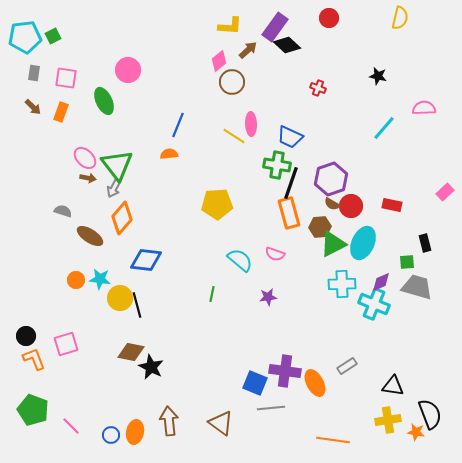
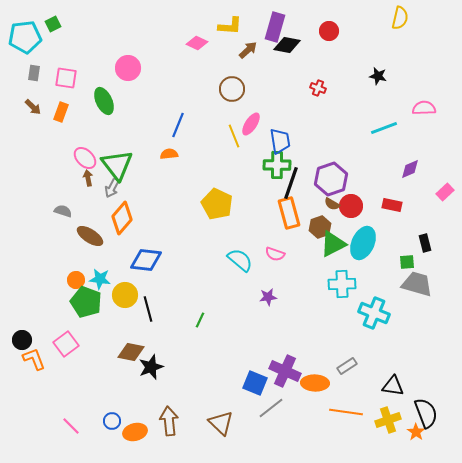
red circle at (329, 18): moved 13 px down
purple rectangle at (275, 27): rotated 20 degrees counterclockwise
green square at (53, 36): moved 12 px up
black diamond at (287, 45): rotated 32 degrees counterclockwise
pink diamond at (219, 61): moved 22 px left, 18 px up; rotated 65 degrees clockwise
pink circle at (128, 70): moved 2 px up
brown circle at (232, 82): moved 7 px down
pink ellipse at (251, 124): rotated 35 degrees clockwise
cyan line at (384, 128): rotated 28 degrees clockwise
yellow line at (234, 136): rotated 35 degrees clockwise
blue trapezoid at (290, 137): moved 10 px left, 4 px down; rotated 124 degrees counterclockwise
green cross at (277, 165): rotated 8 degrees counterclockwise
brown arrow at (88, 178): rotated 112 degrees counterclockwise
gray arrow at (114, 188): moved 2 px left
yellow pentagon at (217, 204): rotated 28 degrees clockwise
brown hexagon at (320, 227): rotated 15 degrees counterclockwise
purple diamond at (381, 282): moved 29 px right, 113 px up
gray trapezoid at (417, 287): moved 3 px up
green line at (212, 294): moved 12 px left, 26 px down; rotated 14 degrees clockwise
yellow circle at (120, 298): moved 5 px right, 3 px up
cyan cross at (374, 304): moved 9 px down
black line at (137, 305): moved 11 px right, 4 px down
black circle at (26, 336): moved 4 px left, 4 px down
pink square at (66, 344): rotated 20 degrees counterclockwise
black star at (151, 367): rotated 25 degrees clockwise
purple cross at (285, 371): rotated 16 degrees clockwise
orange ellipse at (315, 383): rotated 60 degrees counterclockwise
gray line at (271, 408): rotated 32 degrees counterclockwise
green pentagon at (33, 410): moved 53 px right, 108 px up
black semicircle at (430, 414): moved 4 px left, 1 px up
yellow cross at (388, 420): rotated 10 degrees counterclockwise
brown triangle at (221, 423): rotated 8 degrees clockwise
orange ellipse at (135, 432): rotated 65 degrees clockwise
orange star at (416, 432): rotated 24 degrees clockwise
blue circle at (111, 435): moved 1 px right, 14 px up
orange line at (333, 440): moved 13 px right, 28 px up
